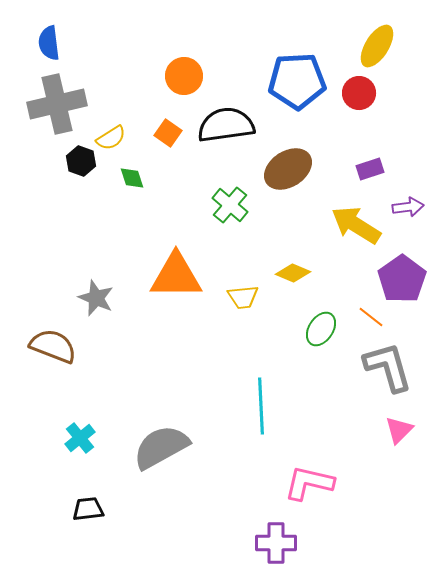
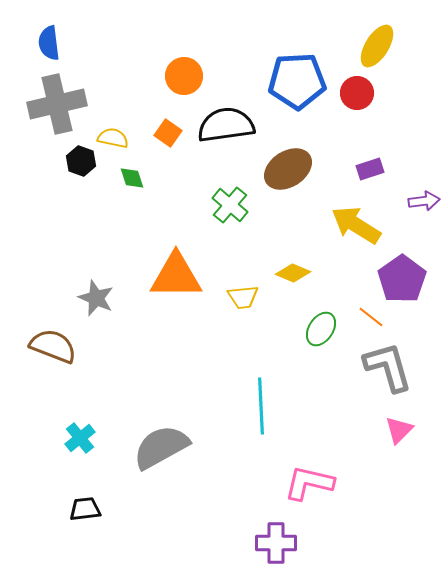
red circle: moved 2 px left
yellow semicircle: moved 2 px right; rotated 136 degrees counterclockwise
purple arrow: moved 16 px right, 6 px up
black trapezoid: moved 3 px left
